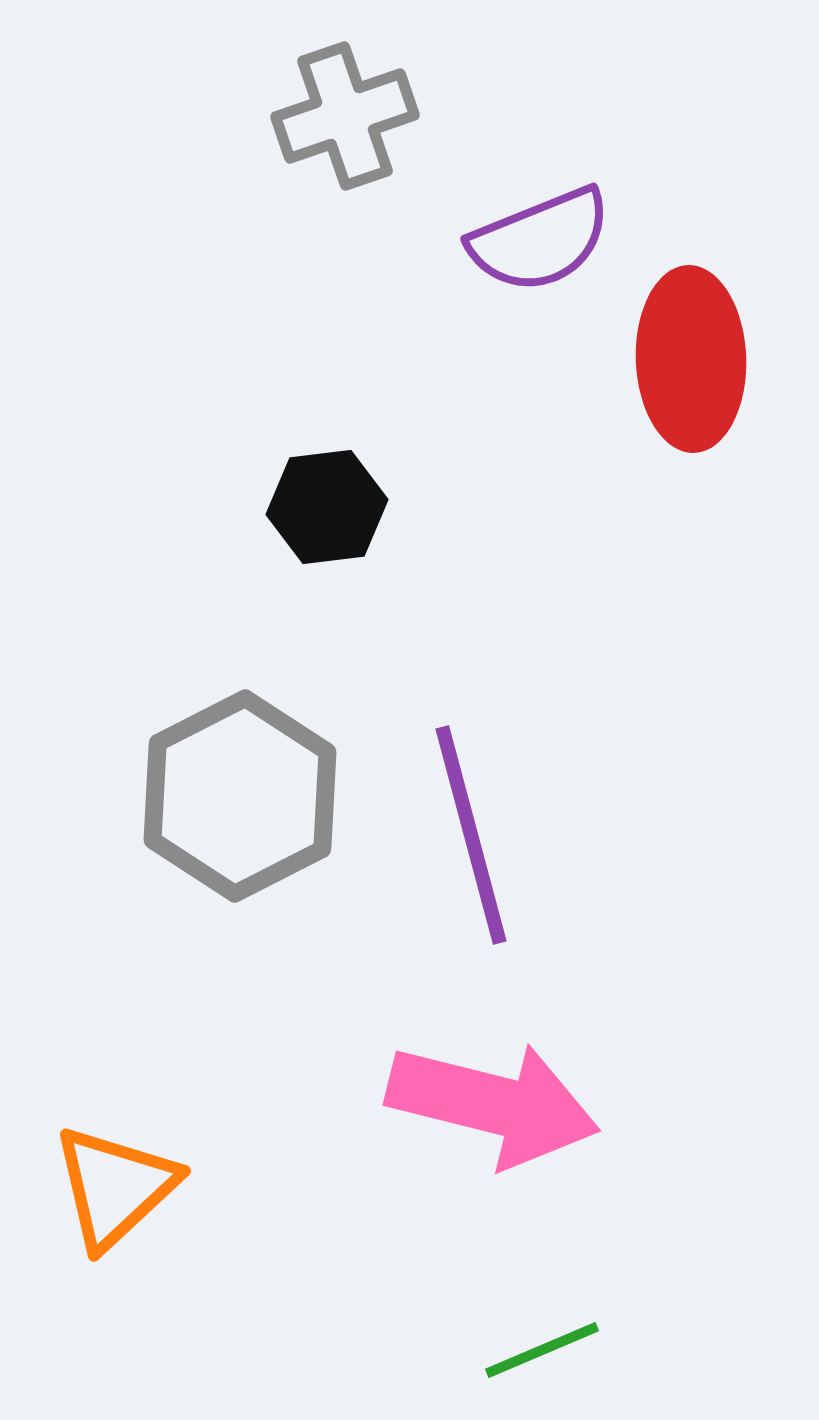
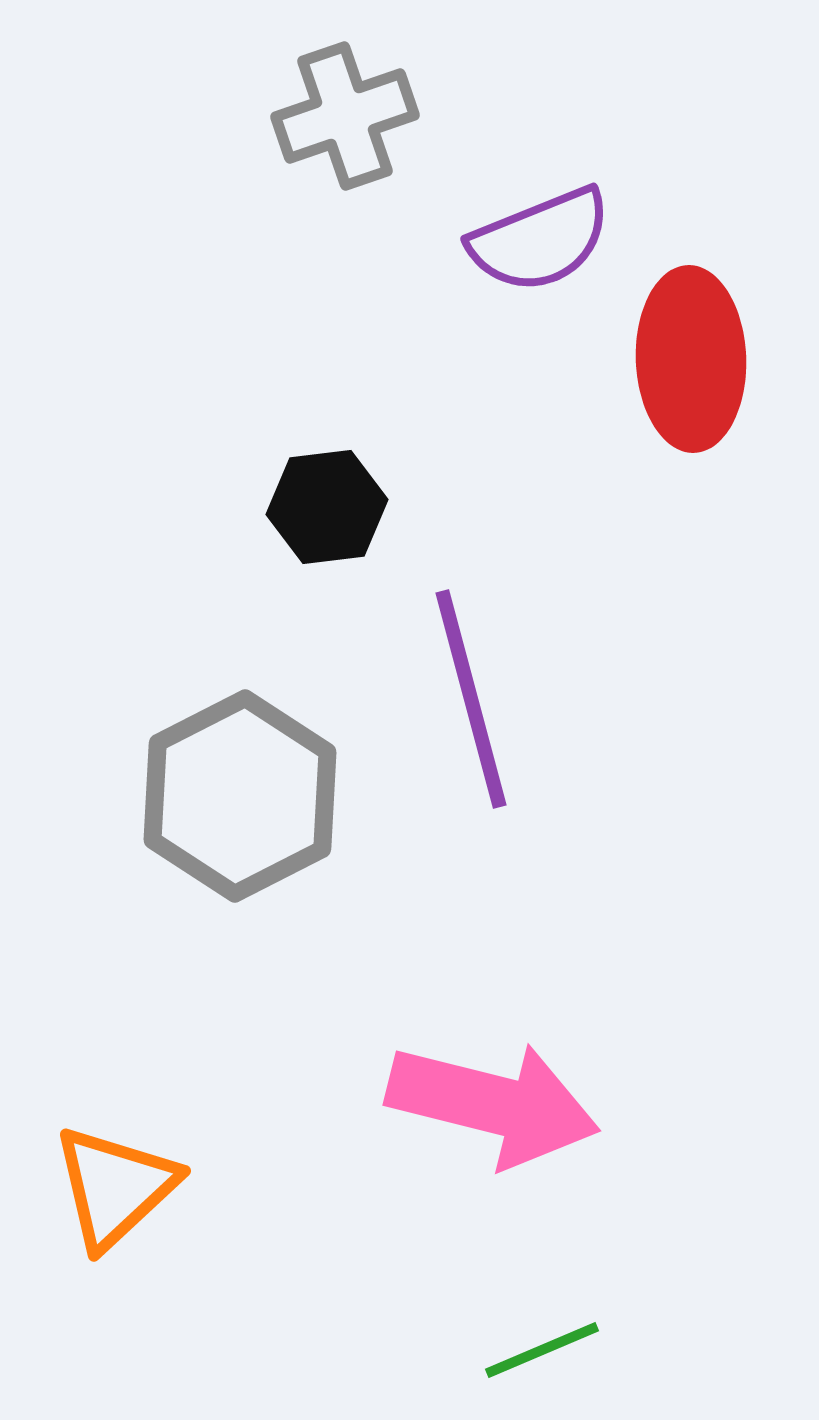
purple line: moved 136 px up
